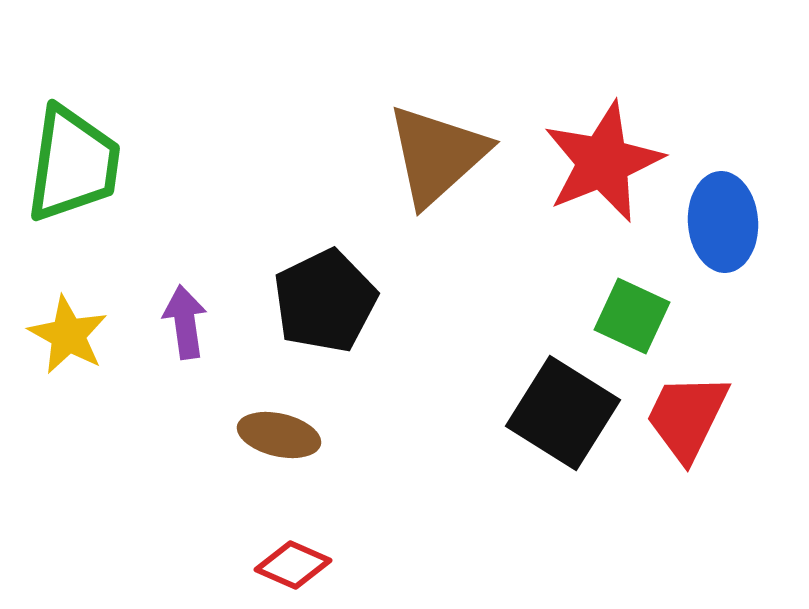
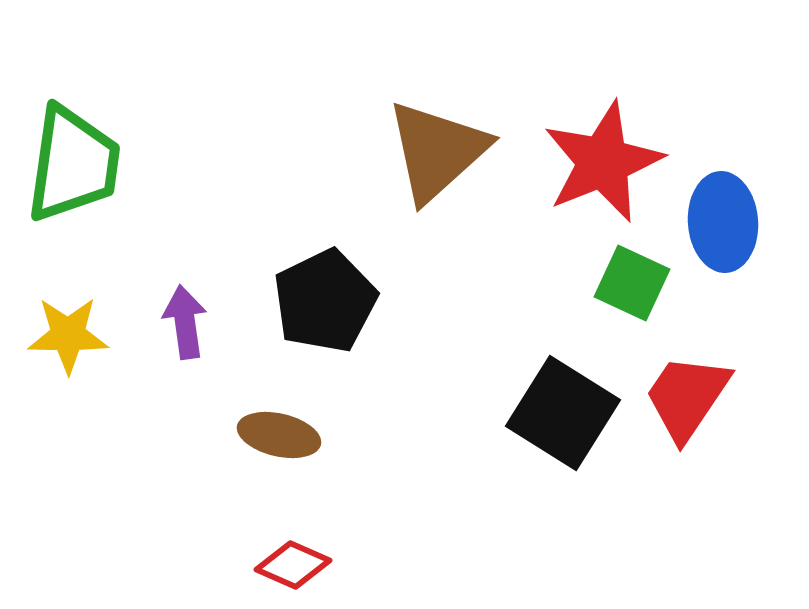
brown triangle: moved 4 px up
green square: moved 33 px up
yellow star: rotated 28 degrees counterclockwise
red trapezoid: moved 20 px up; rotated 8 degrees clockwise
